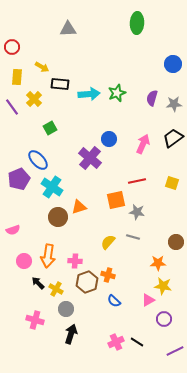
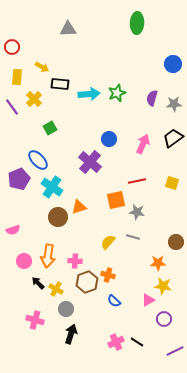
purple cross at (90, 158): moved 4 px down
